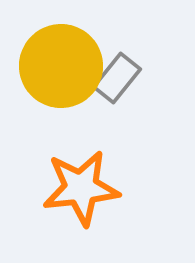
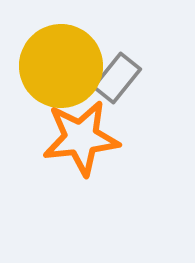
orange star: moved 50 px up
